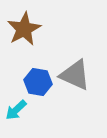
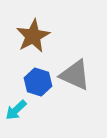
brown star: moved 9 px right, 7 px down
blue hexagon: rotated 8 degrees clockwise
